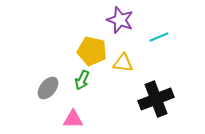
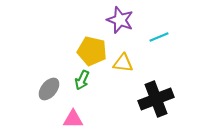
gray ellipse: moved 1 px right, 1 px down
